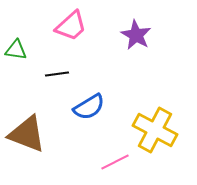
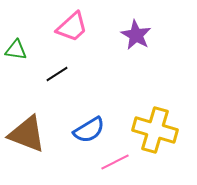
pink trapezoid: moved 1 px right, 1 px down
black line: rotated 25 degrees counterclockwise
blue semicircle: moved 23 px down
yellow cross: rotated 12 degrees counterclockwise
